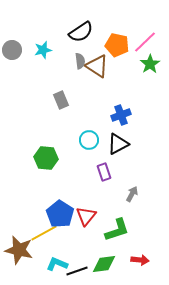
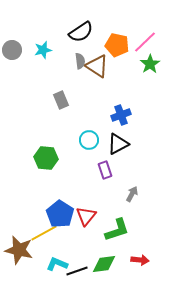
purple rectangle: moved 1 px right, 2 px up
